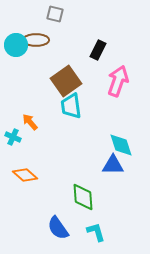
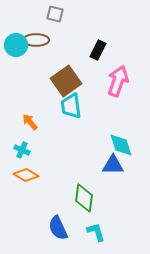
cyan cross: moved 9 px right, 13 px down
orange diamond: moved 1 px right; rotated 10 degrees counterclockwise
green diamond: moved 1 px right, 1 px down; rotated 12 degrees clockwise
blue semicircle: rotated 10 degrees clockwise
